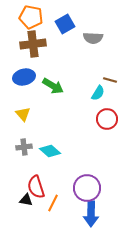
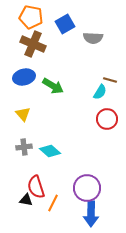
brown cross: rotated 30 degrees clockwise
cyan semicircle: moved 2 px right, 1 px up
